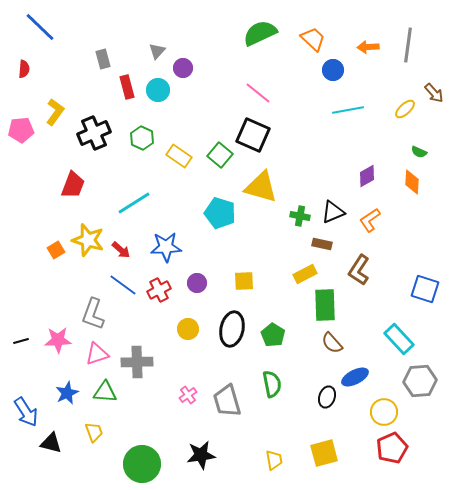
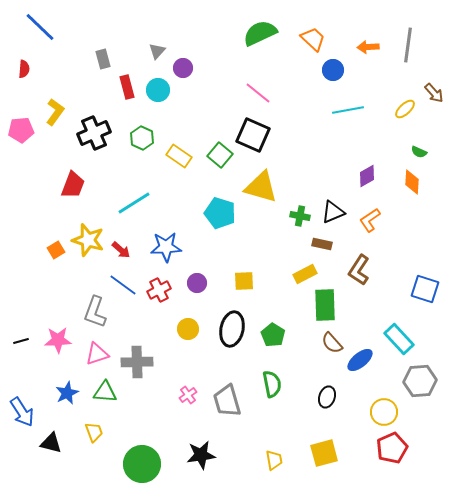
gray L-shape at (93, 314): moved 2 px right, 2 px up
blue ellipse at (355, 377): moved 5 px right, 17 px up; rotated 12 degrees counterclockwise
blue arrow at (26, 412): moved 4 px left
